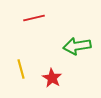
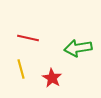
red line: moved 6 px left, 20 px down; rotated 25 degrees clockwise
green arrow: moved 1 px right, 2 px down
